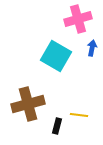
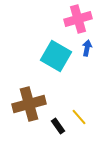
blue arrow: moved 5 px left
brown cross: moved 1 px right
yellow line: moved 2 px down; rotated 42 degrees clockwise
black rectangle: moved 1 px right; rotated 49 degrees counterclockwise
